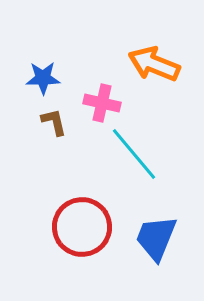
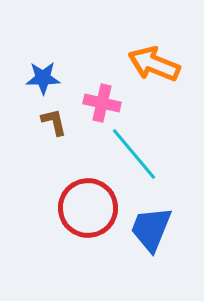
red circle: moved 6 px right, 19 px up
blue trapezoid: moved 5 px left, 9 px up
